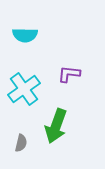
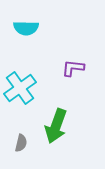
cyan semicircle: moved 1 px right, 7 px up
purple L-shape: moved 4 px right, 6 px up
cyan cross: moved 4 px left, 1 px up
